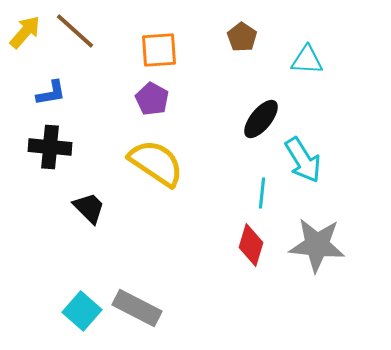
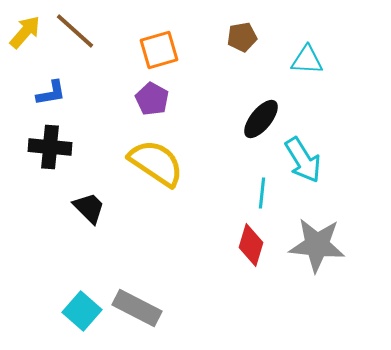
brown pentagon: rotated 28 degrees clockwise
orange square: rotated 12 degrees counterclockwise
